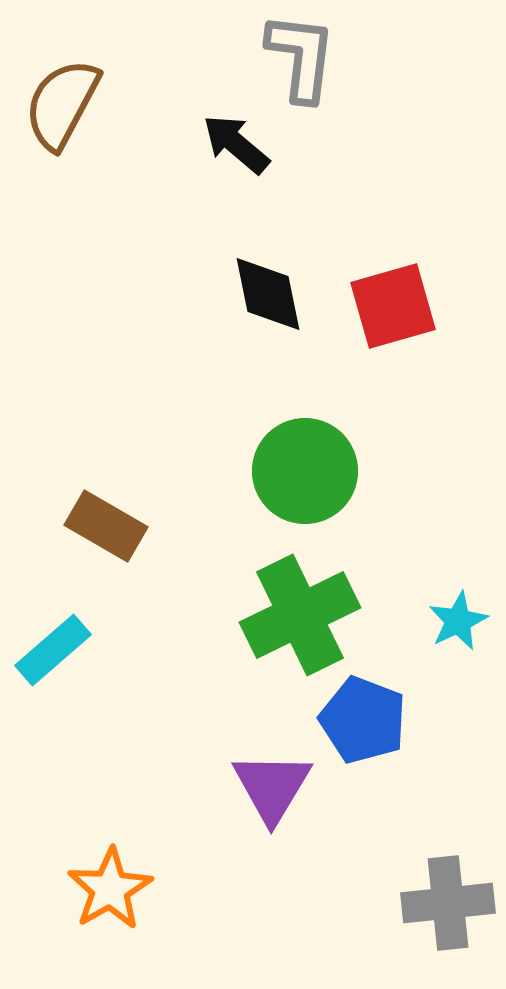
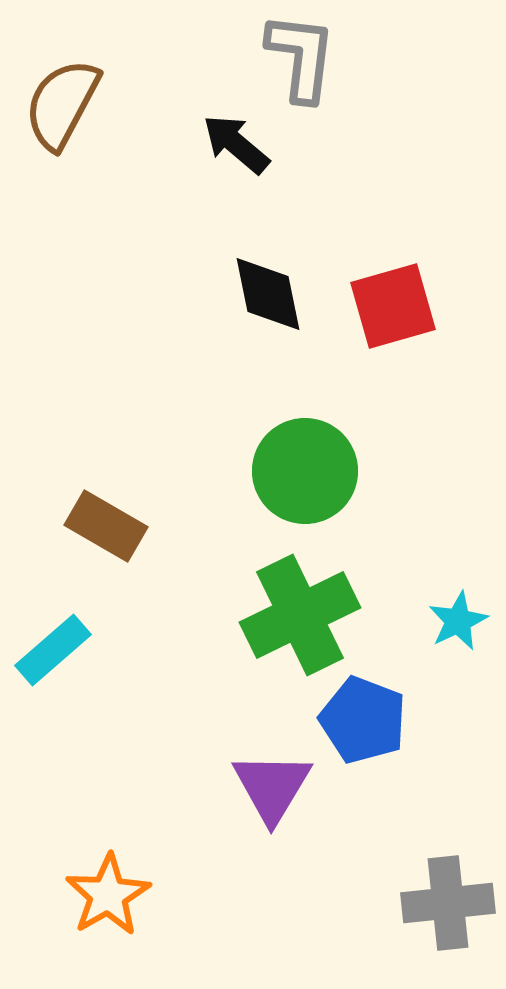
orange star: moved 2 px left, 6 px down
